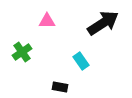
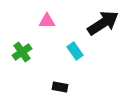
cyan rectangle: moved 6 px left, 10 px up
